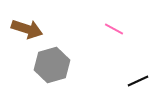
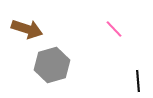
pink line: rotated 18 degrees clockwise
black line: rotated 70 degrees counterclockwise
